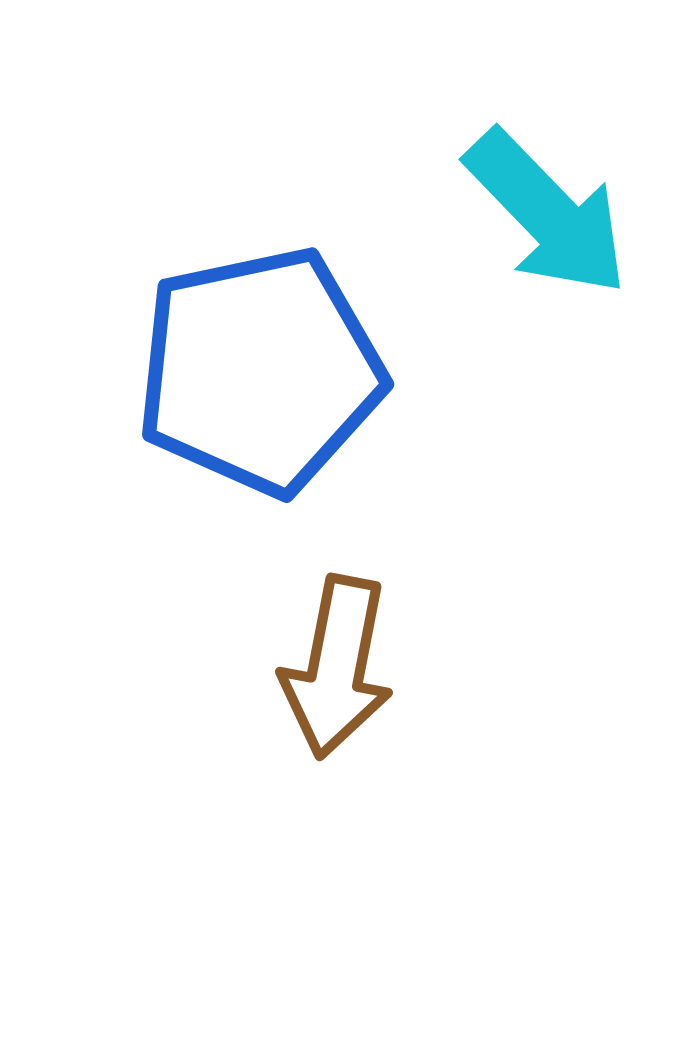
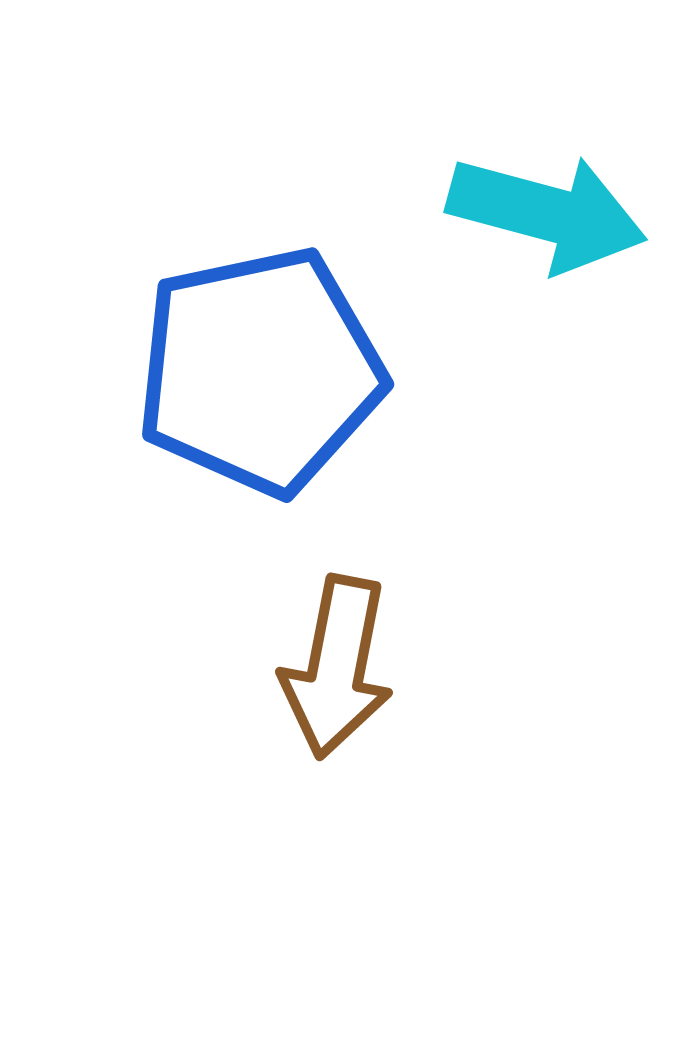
cyan arrow: rotated 31 degrees counterclockwise
